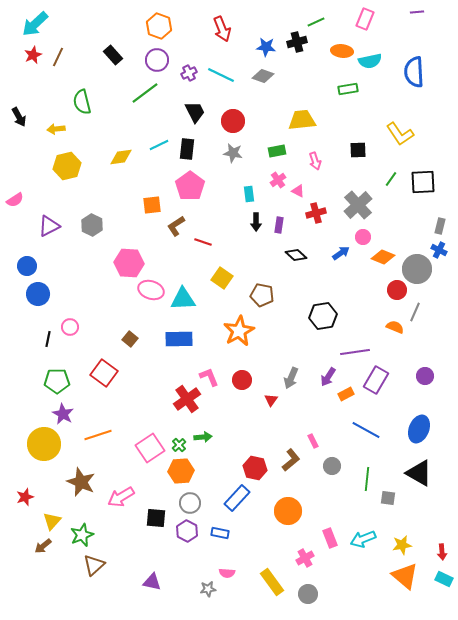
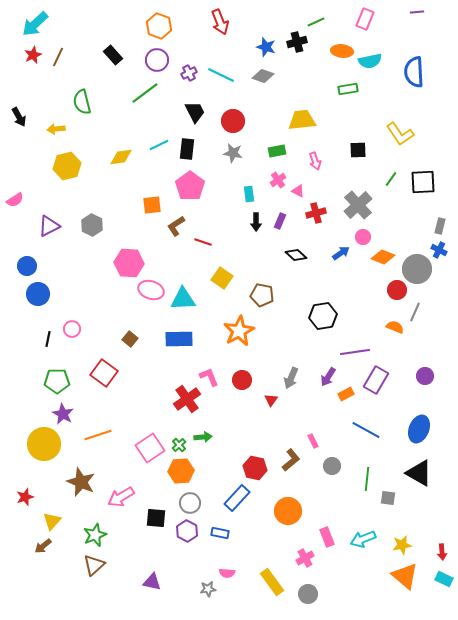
red arrow at (222, 29): moved 2 px left, 7 px up
blue star at (266, 47): rotated 12 degrees clockwise
purple rectangle at (279, 225): moved 1 px right, 4 px up; rotated 14 degrees clockwise
pink circle at (70, 327): moved 2 px right, 2 px down
green star at (82, 535): moved 13 px right
pink rectangle at (330, 538): moved 3 px left, 1 px up
